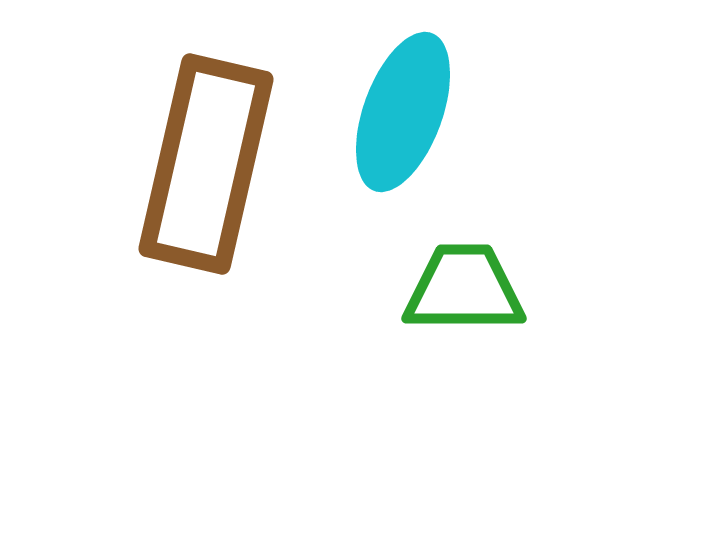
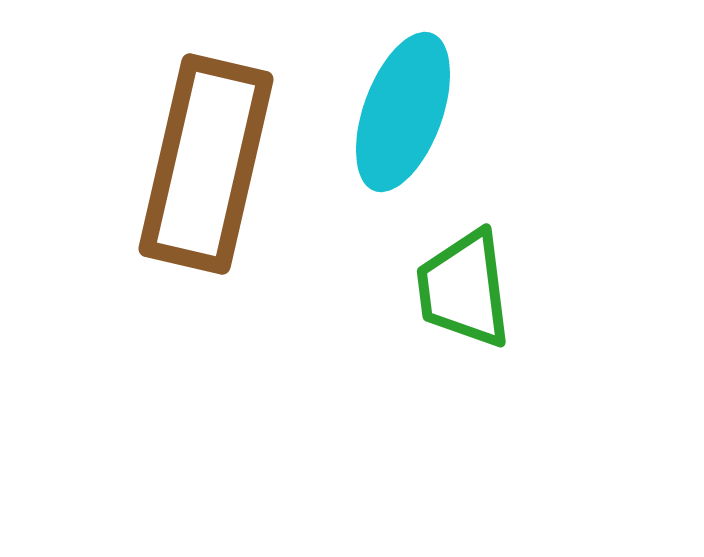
green trapezoid: rotated 97 degrees counterclockwise
